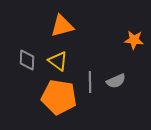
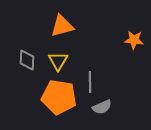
yellow triangle: rotated 25 degrees clockwise
gray semicircle: moved 14 px left, 26 px down
